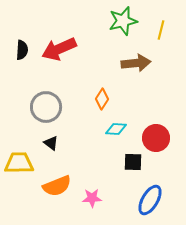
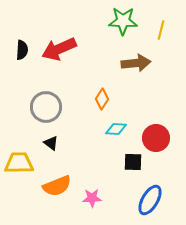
green star: rotated 16 degrees clockwise
